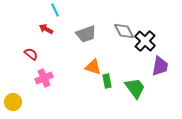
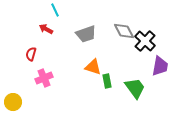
red semicircle: rotated 112 degrees counterclockwise
